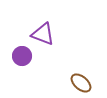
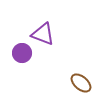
purple circle: moved 3 px up
